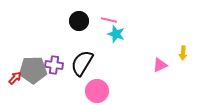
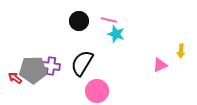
yellow arrow: moved 2 px left, 2 px up
purple cross: moved 3 px left, 1 px down
red arrow: rotated 96 degrees counterclockwise
